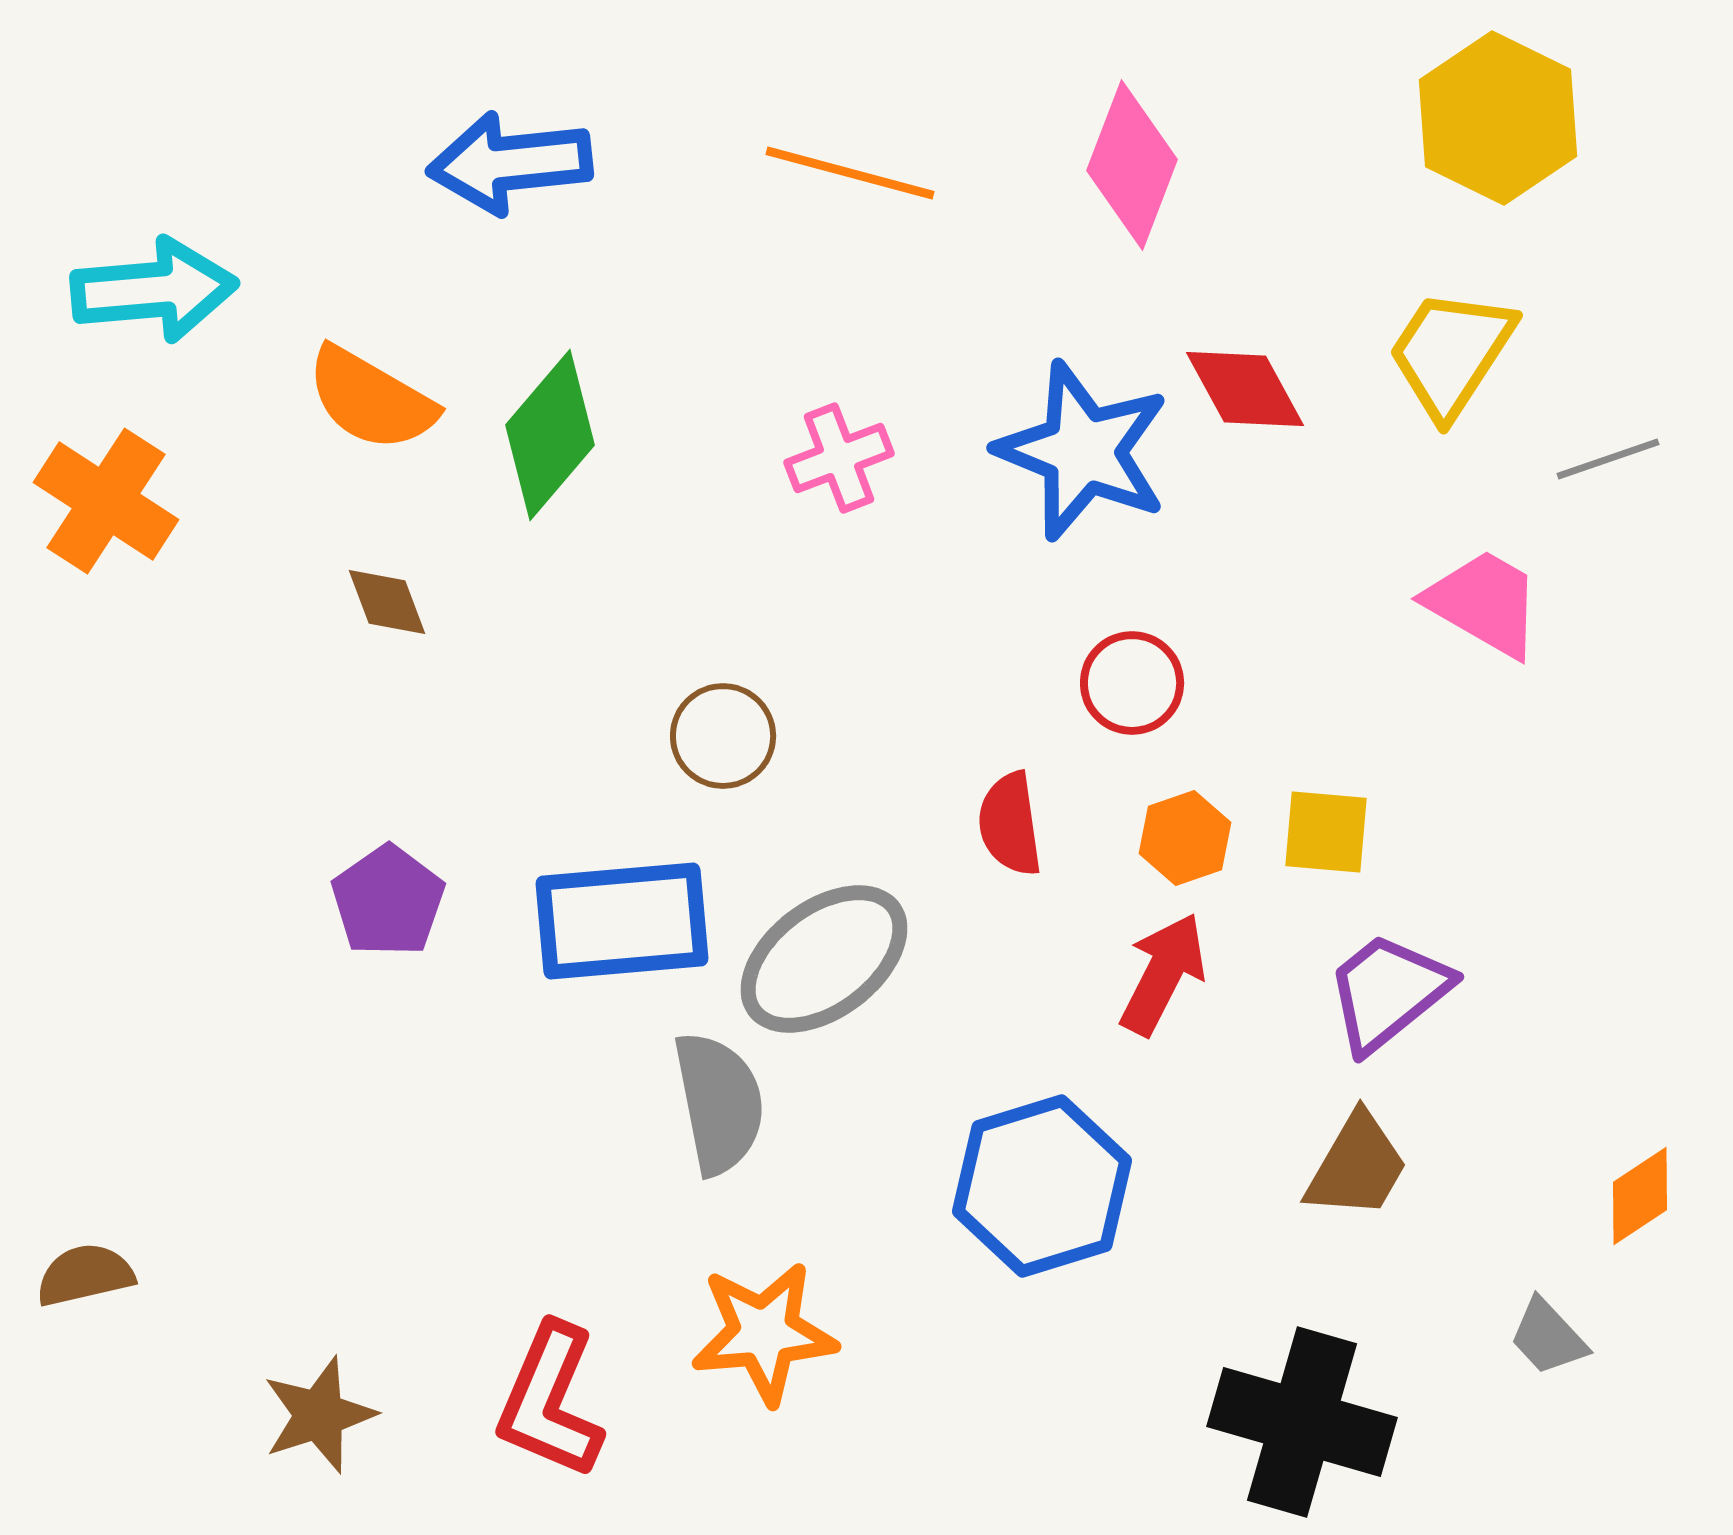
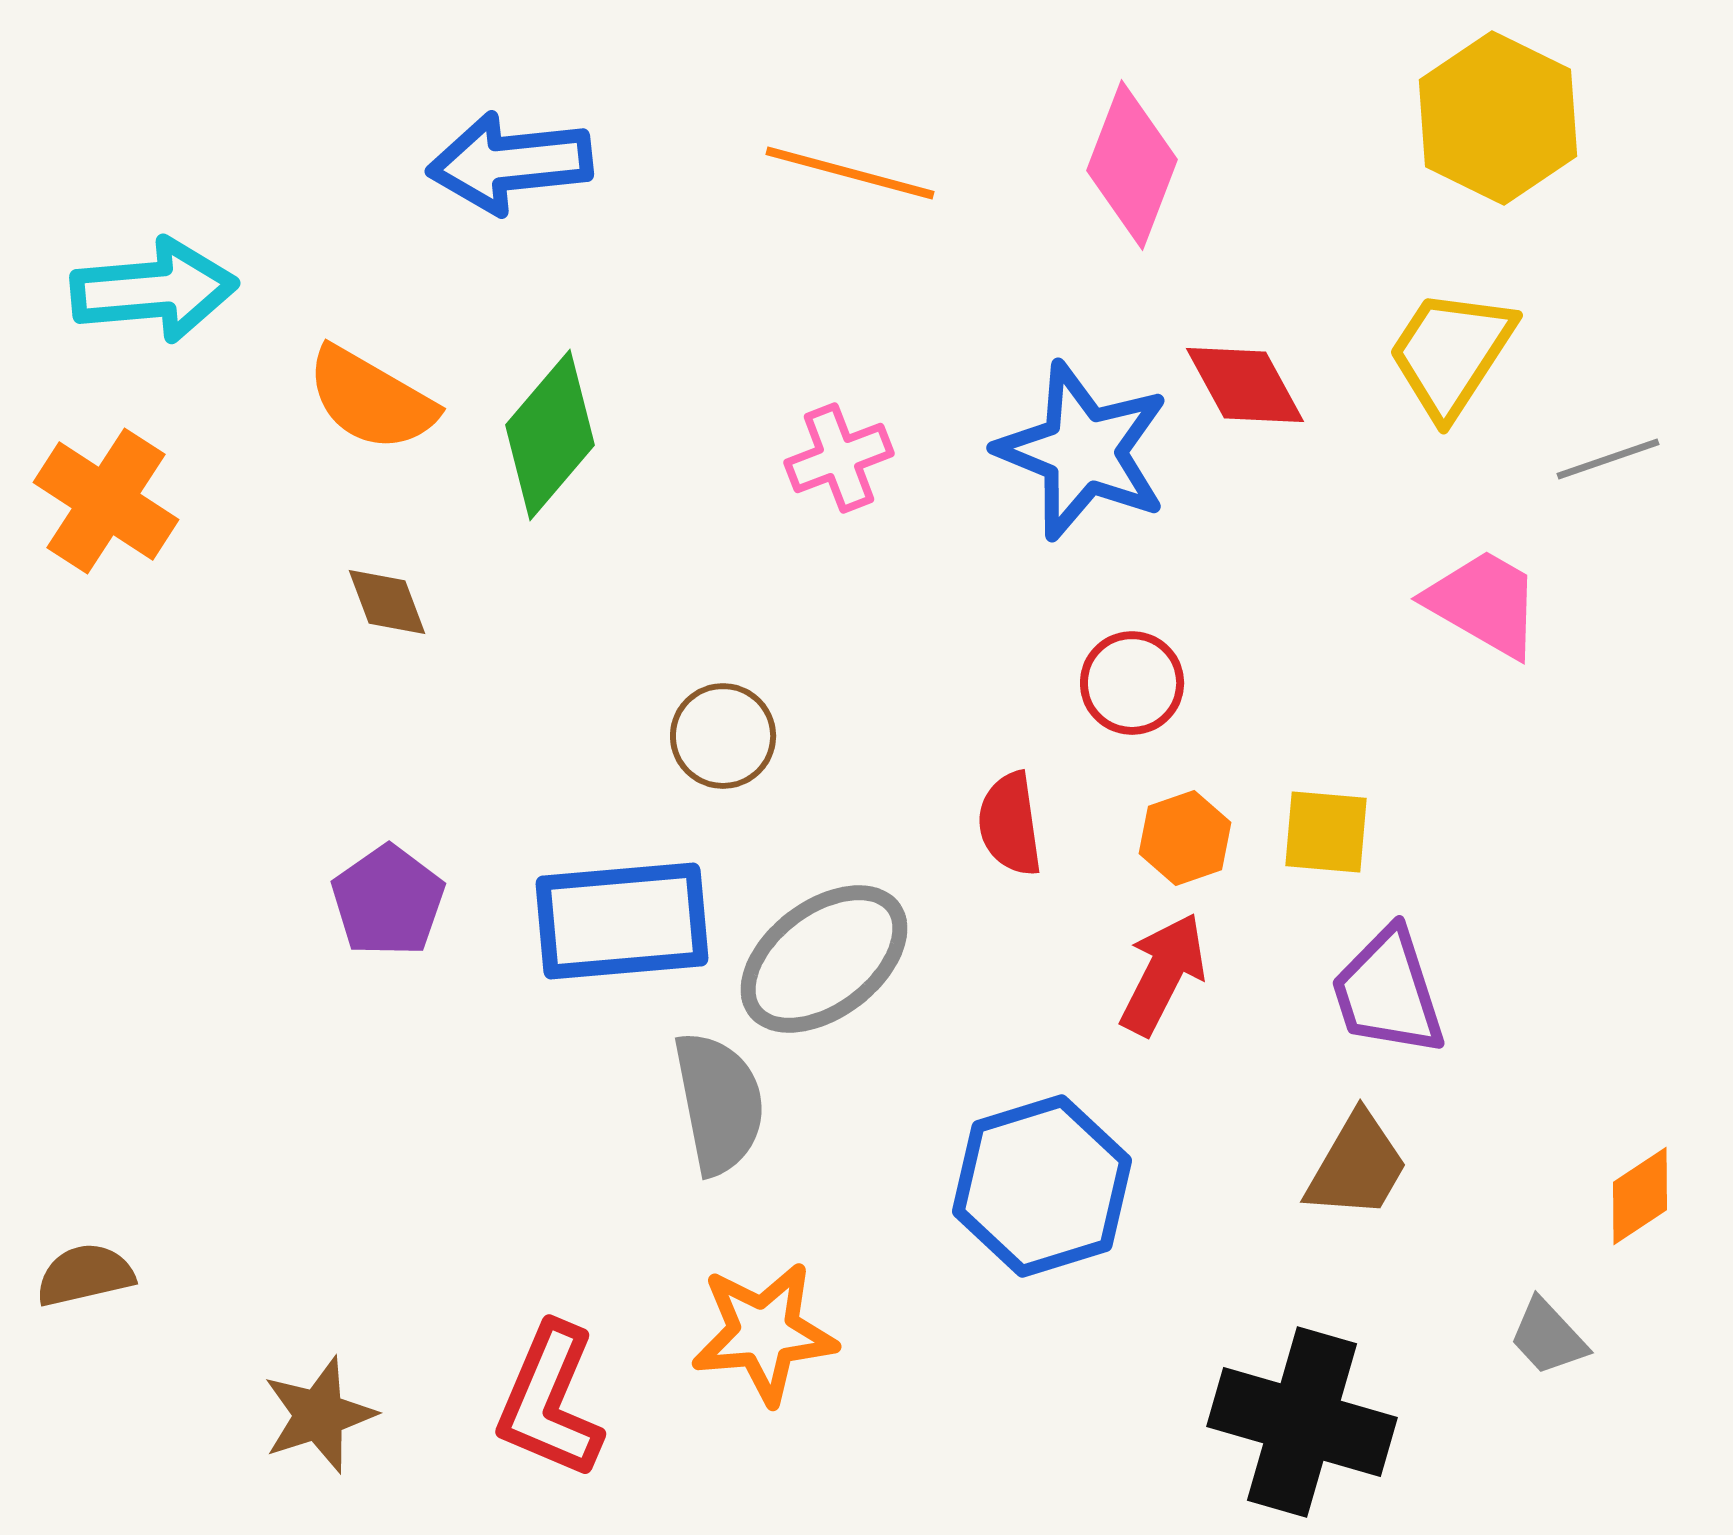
red diamond: moved 4 px up
purple trapezoid: rotated 69 degrees counterclockwise
